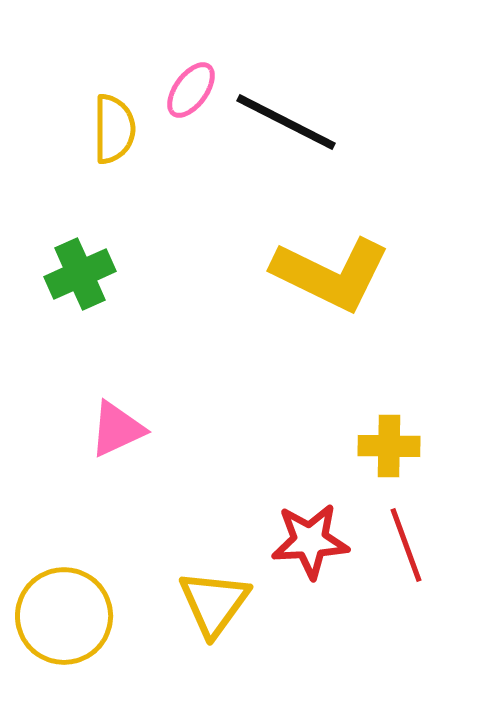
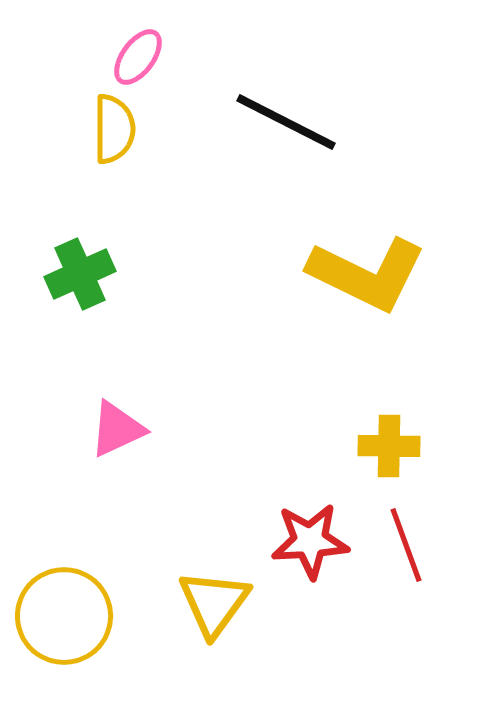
pink ellipse: moved 53 px left, 33 px up
yellow L-shape: moved 36 px right
